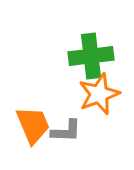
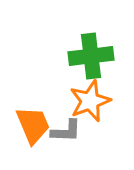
orange star: moved 9 px left, 7 px down
